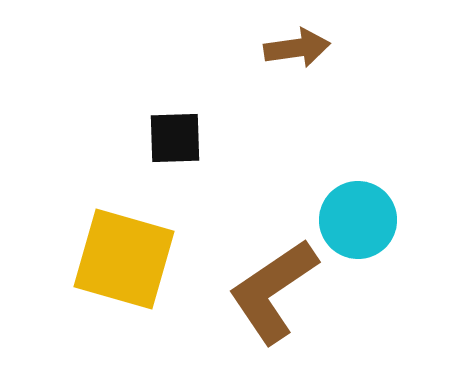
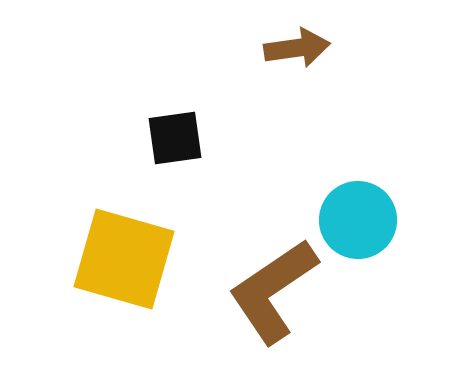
black square: rotated 6 degrees counterclockwise
